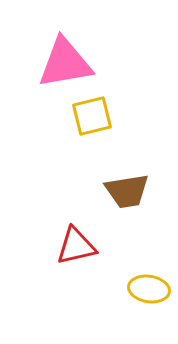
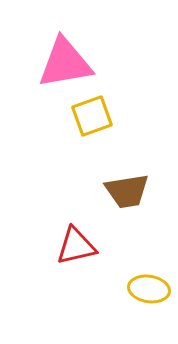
yellow square: rotated 6 degrees counterclockwise
